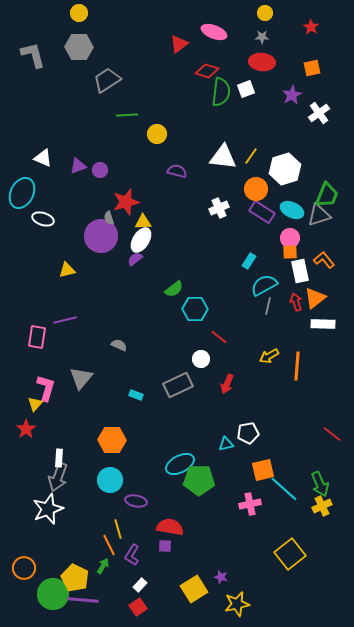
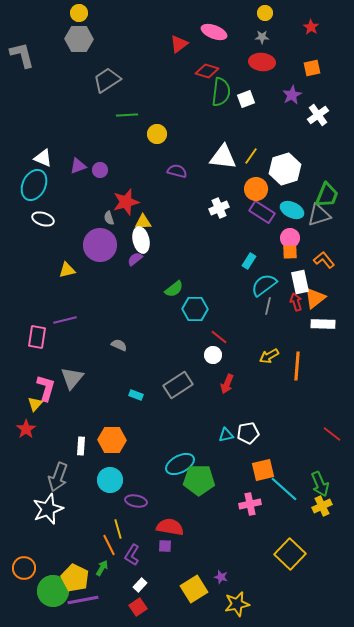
gray hexagon at (79, 47): moved 8 px up
gray L-shape at (33, 55): moved 11 px left
white square at (246, 89): moved 10 px down
white cross at (319, 113): moved 1 px left, 2 px down
cyan ellipse at (22, 193): moved 12 px right, 8 px up
purple circle at (101, 236): moved 1 px left, 9 px down
white ellipse at (141, 240): rotated 45 degrees counterclockwise
white rectangle at (300, 271): moved 11 px down
cyan semicircle at (264, 285): rotated 8 degrees counterclockwise
white circle at (201, 359): moved 12 px right, 4 px up
gray triangle at (81, 378): moved 9 px left
gray rectangle at (178, 385): rotated 8 degrees counterclockwise
cyan triangle at (226, 444): moved 9 px up
white rectangle at (59, 458): moved 22 px right, 12 px up
yellow square at (290, 554): rotated 8 degrees counterclockwise
green arrow at (103, 566): moved 1 px left, 2 px down
green circle at (53, 594): moved 3 px up
purple line at (83, 600): rotated 16 degrees counterclockwise
